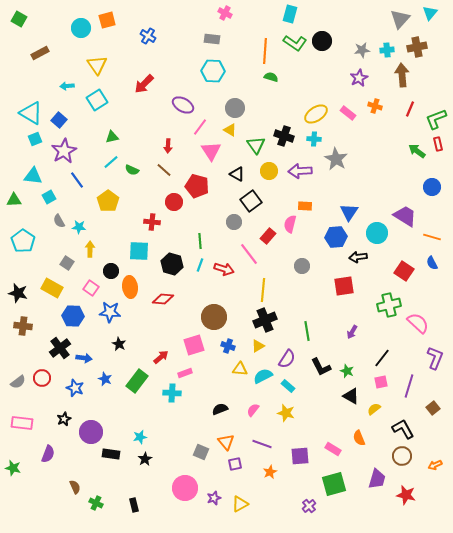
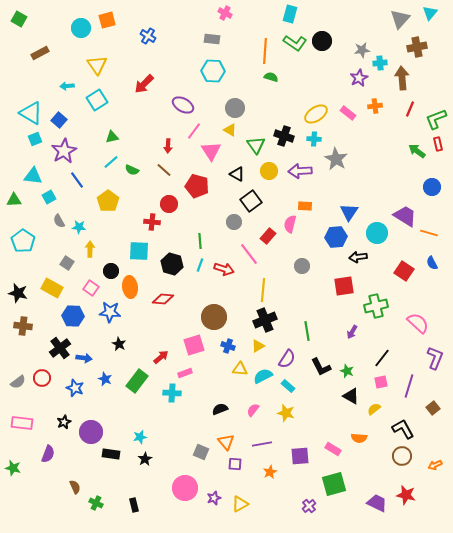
cyan cross at (387, 50): moved 7 px left, 13 px down
brown arrow at (402, 75): moved 3 px down
orange cross at (375, 106): rotated 24 degrees counterclockwise
pink line at (200, 127): moved 6 px left, 4 px down
red circle at (174, 202): moved 5 px left, 2 px down
orange line at (432, 237): moved 3 px left, 4 px up
green cross at (389, 305): moved 13 px left, 1 px down
black star at (64, 419): moved 3 px down
orange semicircle at (359, 438): rotated 63 degrees counterclockwise
purple line at (262, 444): rotated 30 degrees counterclockwise
purple square at (235, 464): rotated 16 degrees clockwise
purple trapezoid at (377, 479): moved 24 px down; rotated 80 degrees counterclockwise
